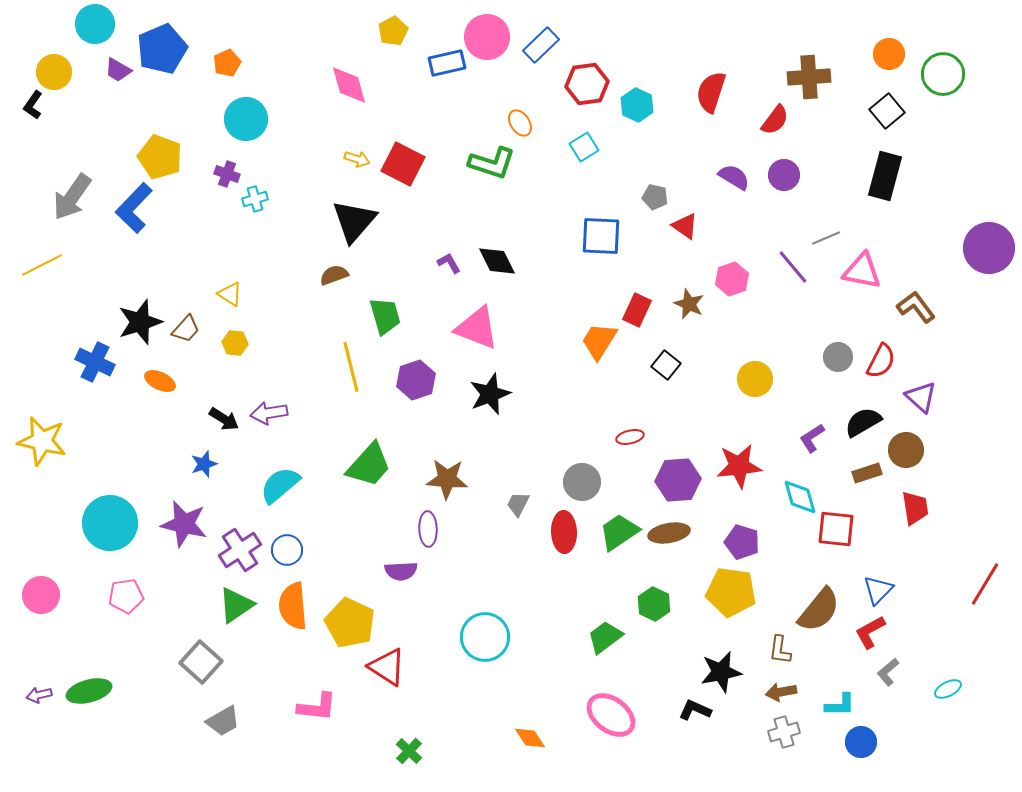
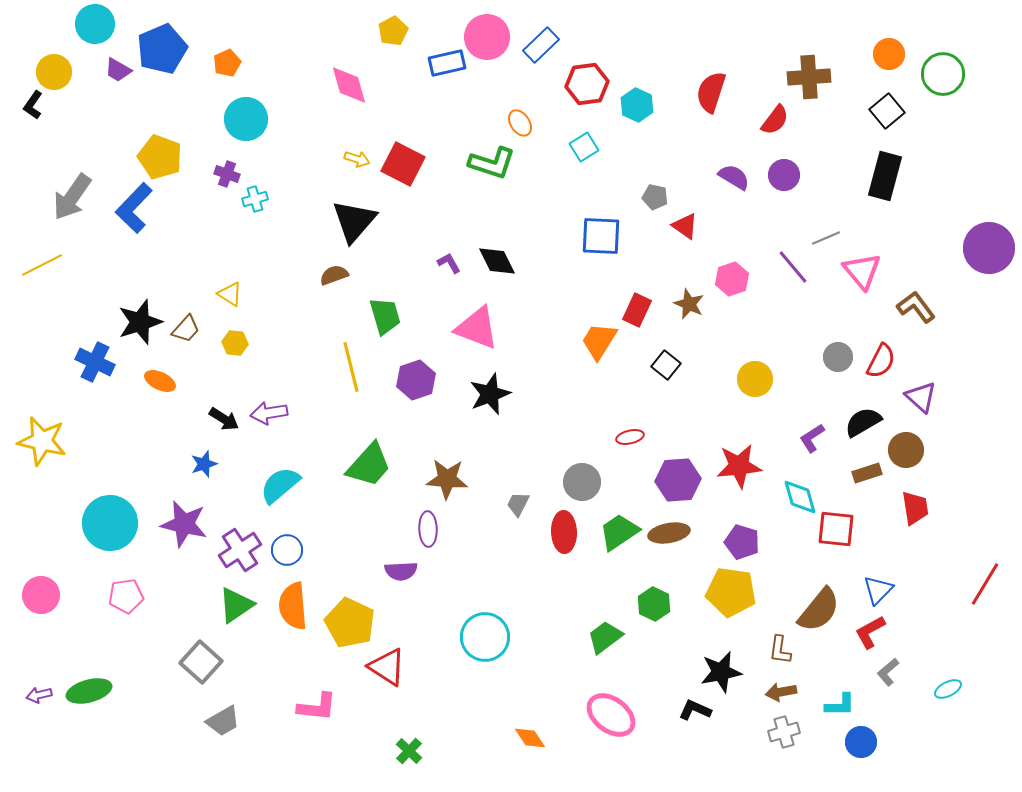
pink triangle at (862, 271): rotated 39 degrees clockwise
